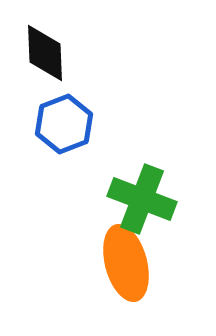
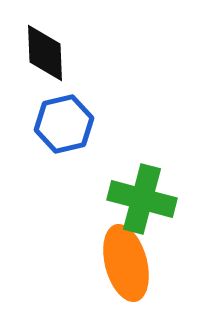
blue hexagon: rotated 8 degrees clockwise
green cross: rotated 6 degrees counterclockwise
